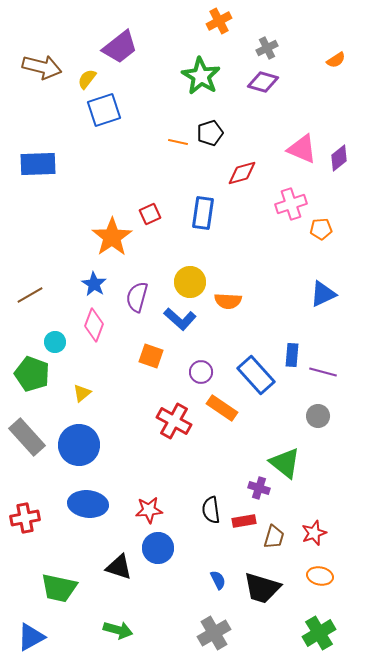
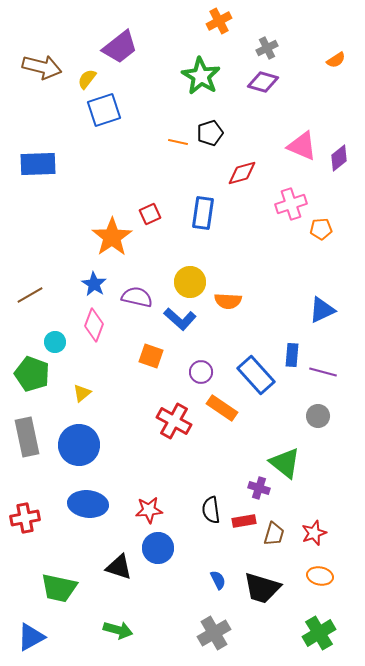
pink triangle at (302, 149): moved 3 px up
blue triangle at (323, 294): moved 1 px left, 16 px down
purple semicircle at (137, 297): rotated 88 degrees clockwise
gray rectangle at (27, 437): rotated 30 degrees clockwise
brown trapezoid at (274, 537): moved 3 px up
